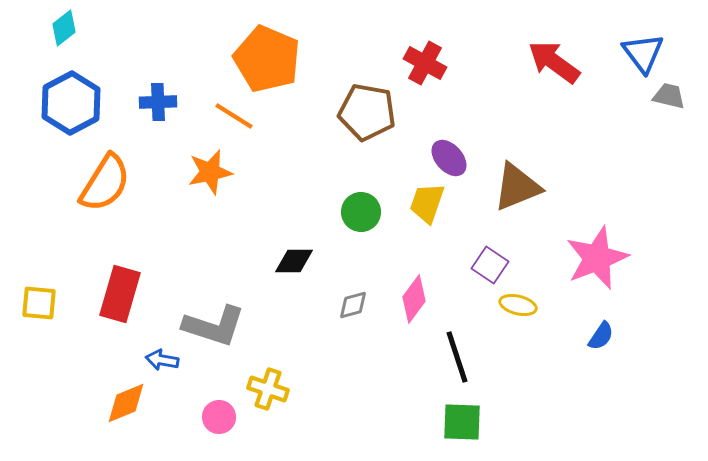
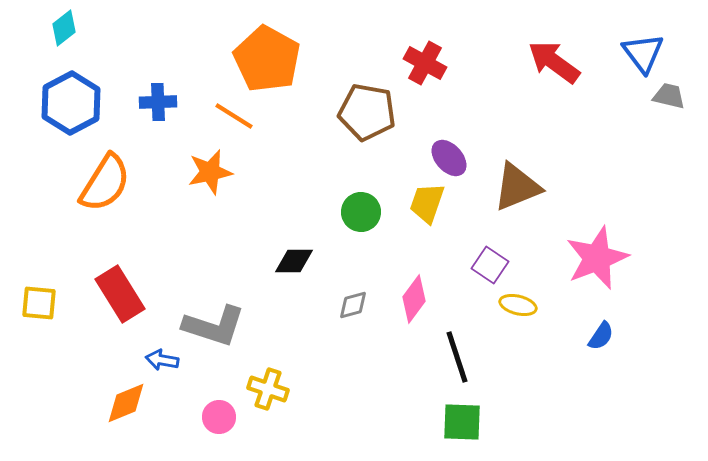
orange pentagon: rotated 6 degrees clockwise
red rectangle: rotated 48 degrees counterclockwise
